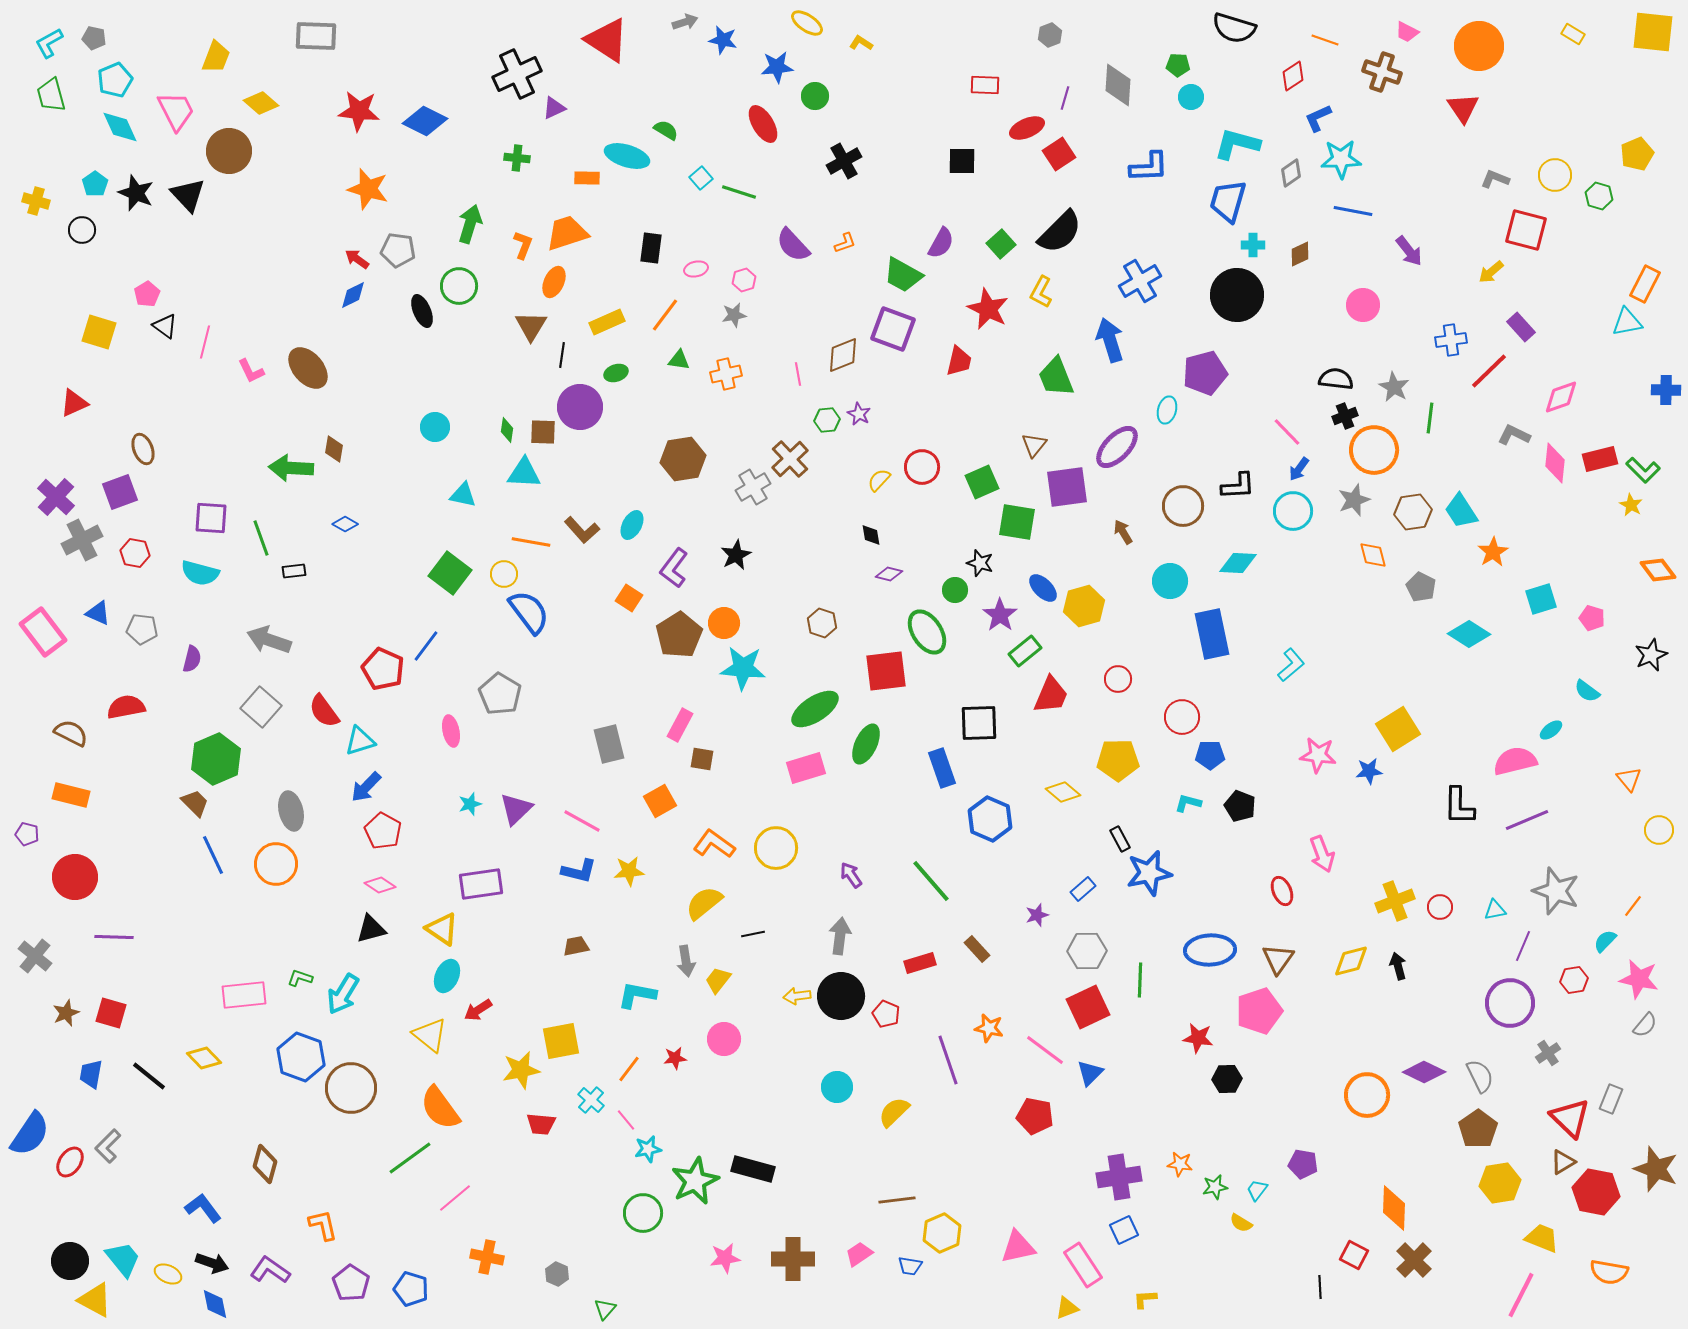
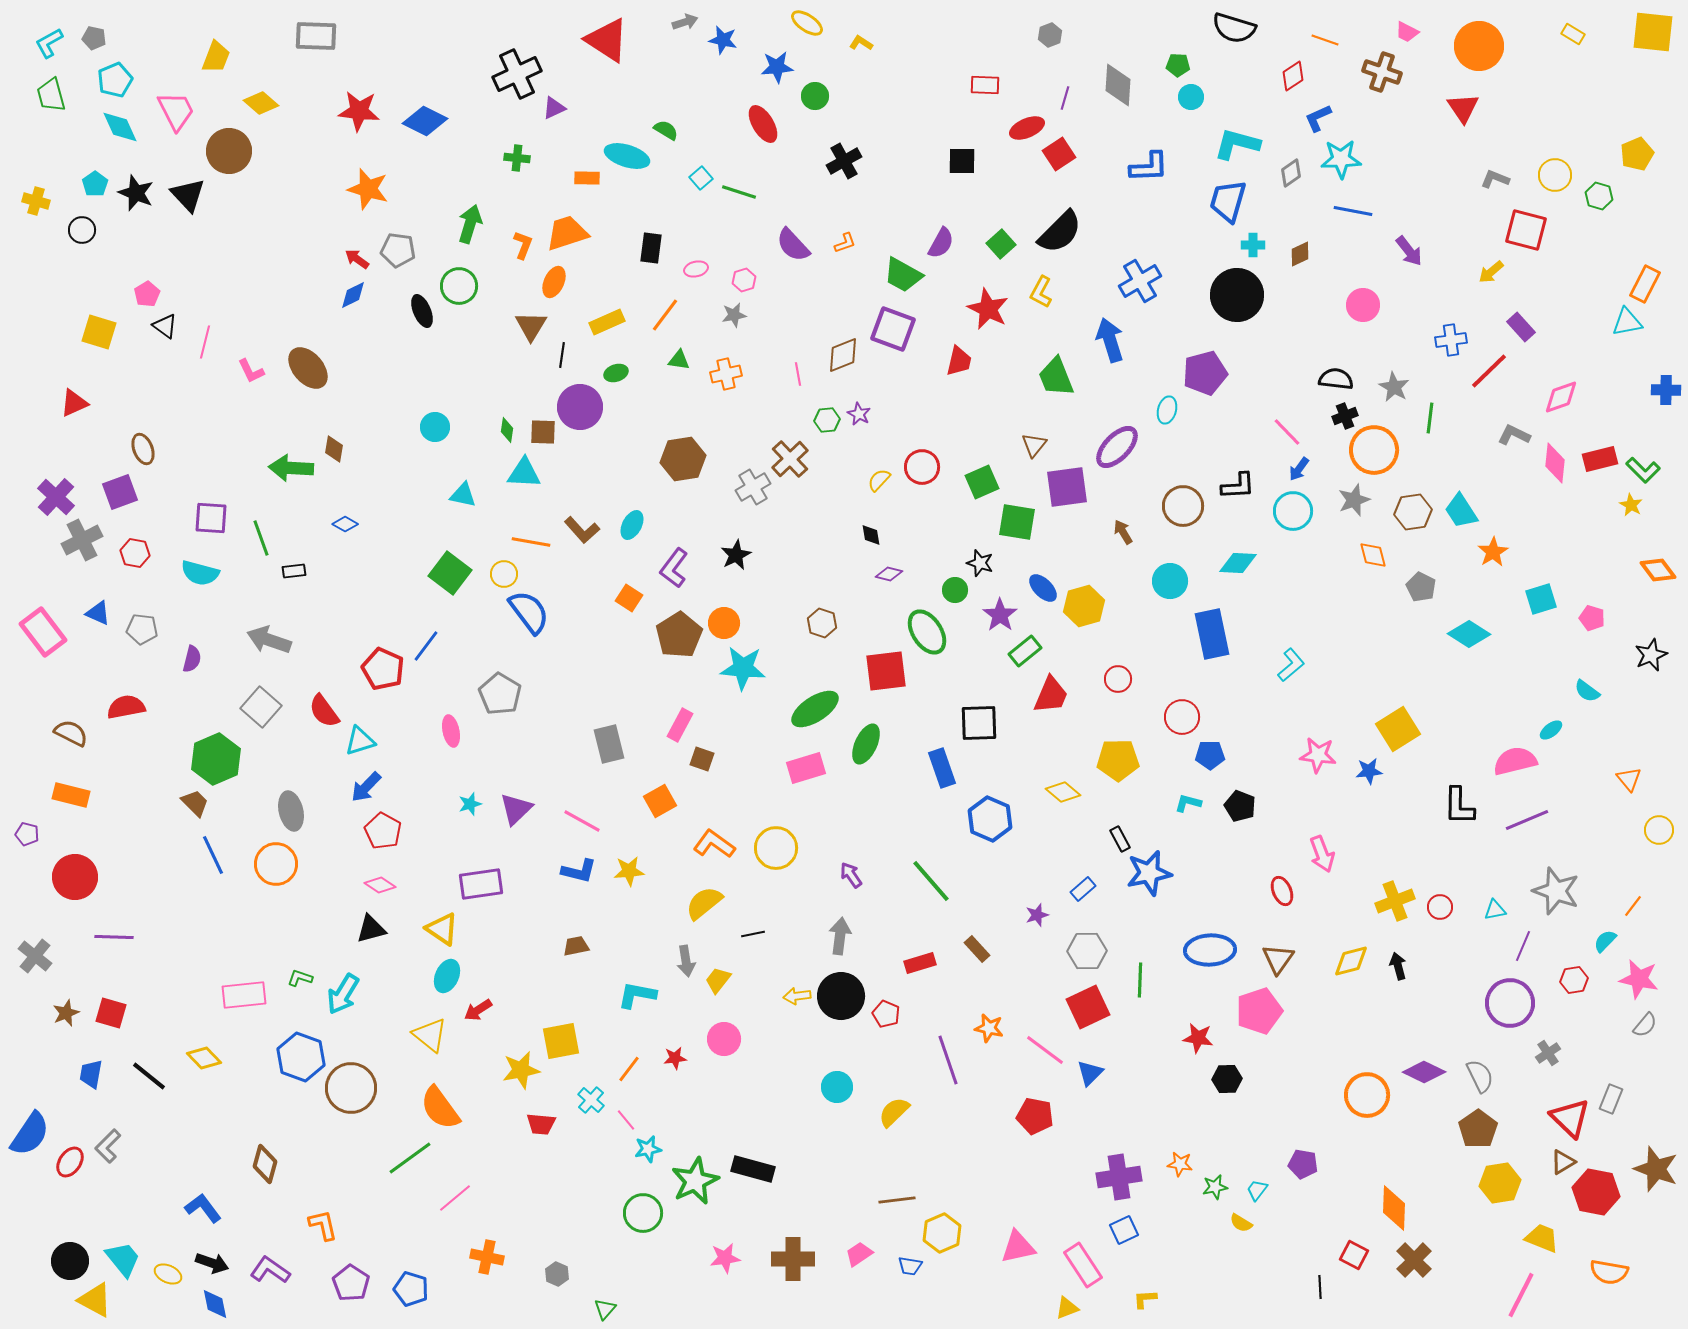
brown square at (702, 759): rotated 10 degrees clockwise
